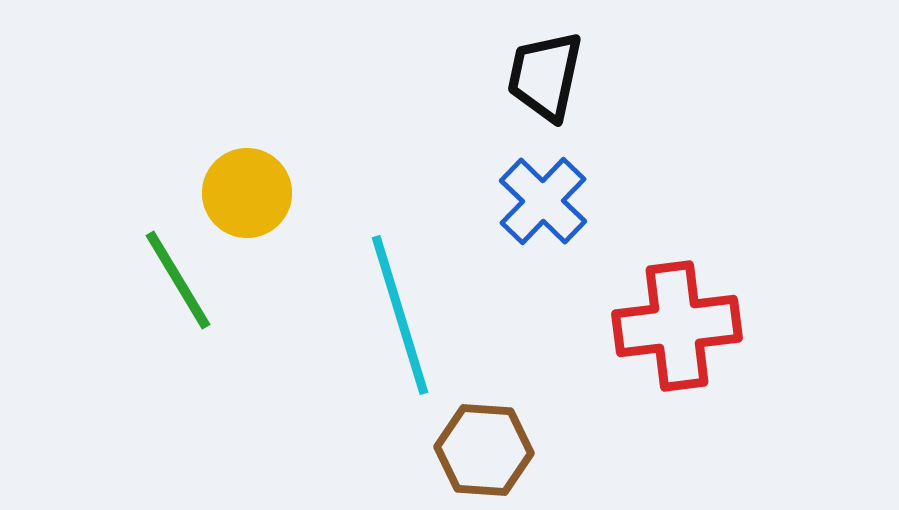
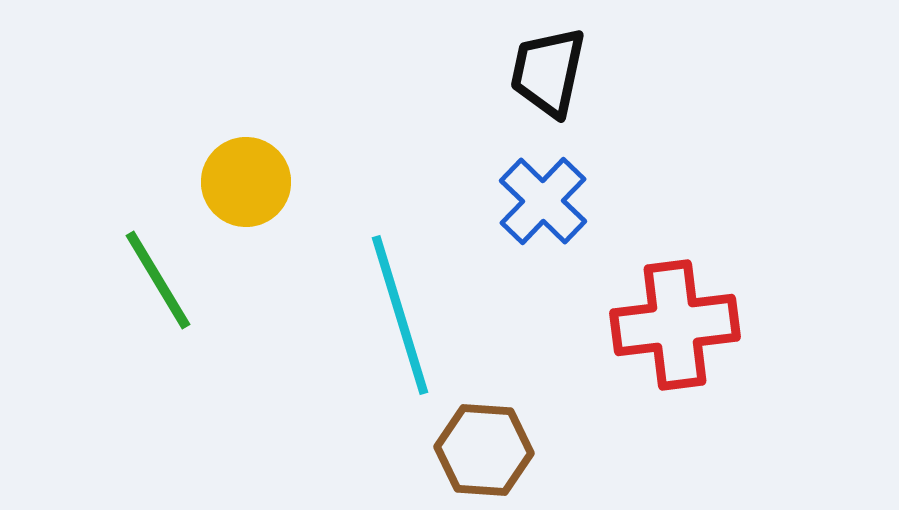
black trapezoid: moved 3 px right, 4 px up
yellow circle: moved 1 px left, 11 px up
green line: moved 20 px left
red cross: moved 2 px left, 1 px up
